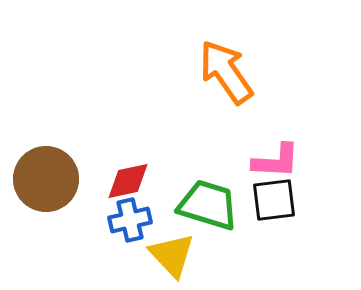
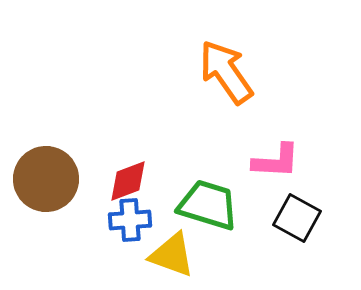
red diamond: rotated 9 degrees counterclockwise
black square: moved 23 px right, 18 px down; rotated 36 degrees clockwise
blue cross: rotated 9 degrees clockwise
yellow triangle: rotated 27 degrees counterclockwise
